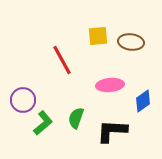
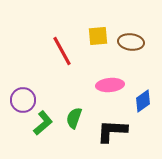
red line: moved 9 px up
green semicircle: moved 2 px left
